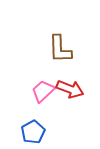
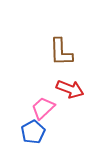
brown L-shape: moved 1 px right, 3 px down
pink trapezoid: moved 17 px down
